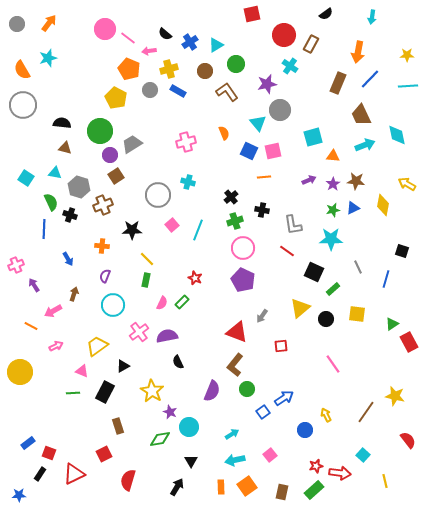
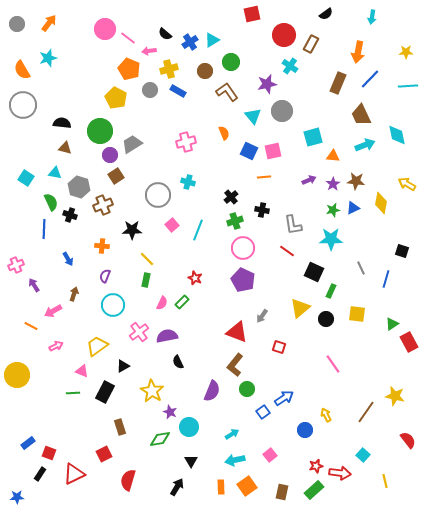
cyan triangle at (216, 45): moved 4 px left, 5 px up
yellow star at (407, 55): moved 1 px left, 3 px up
green circle at (236, 64): moved 5 px left, 2 px up
gray circle at (280, 110): moved 2 px right, 1 px down
cyan triangle at (258, 123): moved 5 px left, 7 px up
yellow diamond at (383, 205): moved 2 px left, 2 px up
gray line at (358, 267): moved 3 px right, 1 px down
green rectangle at (333, 289): moved 2 px left, 2 px down; rotated 24 degrees counterclockwise
red square at (281, 346): moved 2 px left, 1 px down; rotated 24 degrees clockwise
yellow circle at (20, 372): moved 3 px left, 3 px down
brown rectangle at (118, 426): moved 2 px right, 1 px down
blue star at (19, 495): moved 2 px left, 2 px down
